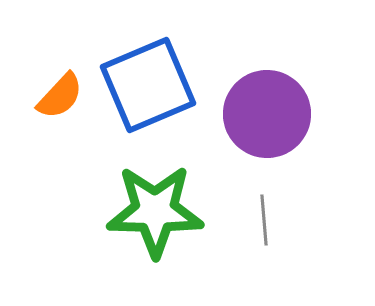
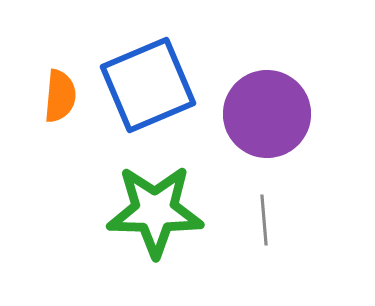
orange semicircle: rotated 38 degrees counterclockwise
